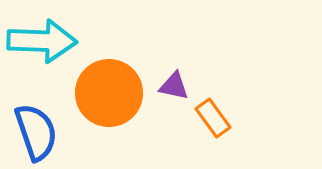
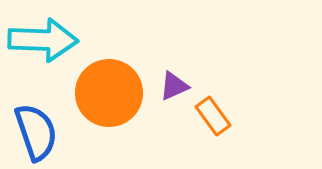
cyan arrow: moved 1 px right, 1 px up
purple triangle: rotated 36 degrees counterclockwise
orange rectangle: moved 2 px up
